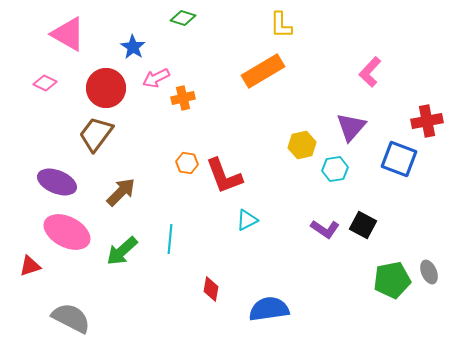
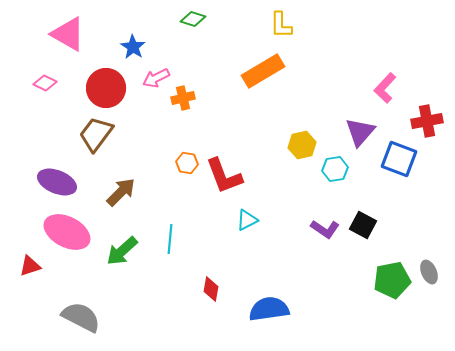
green diamond: moved 10 px right, 1 px down
pink L-shape: moved 15 px right, 16 px down
purple triangle: moved 9 px right, 5 px down
gray semicircle: moved 10 px right, 1 px up
